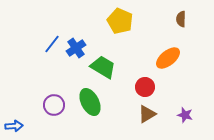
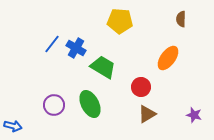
yellow pentagon: rotated 20 degrees counterclockwise
blue cross: rotated 24 degrees counterclockwise
orange ellipse: rotated 15 degrees counterclockwise
red circle: moved 4 px left
green ellipse: moved 2 px down
purple star: moved 9 px right
blue arrow: moved 1 px left; rotated 18 degrees clockwise
